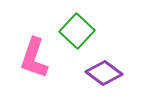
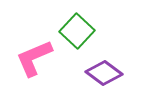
pink L-shape: rotated 48 degrees clockwise
